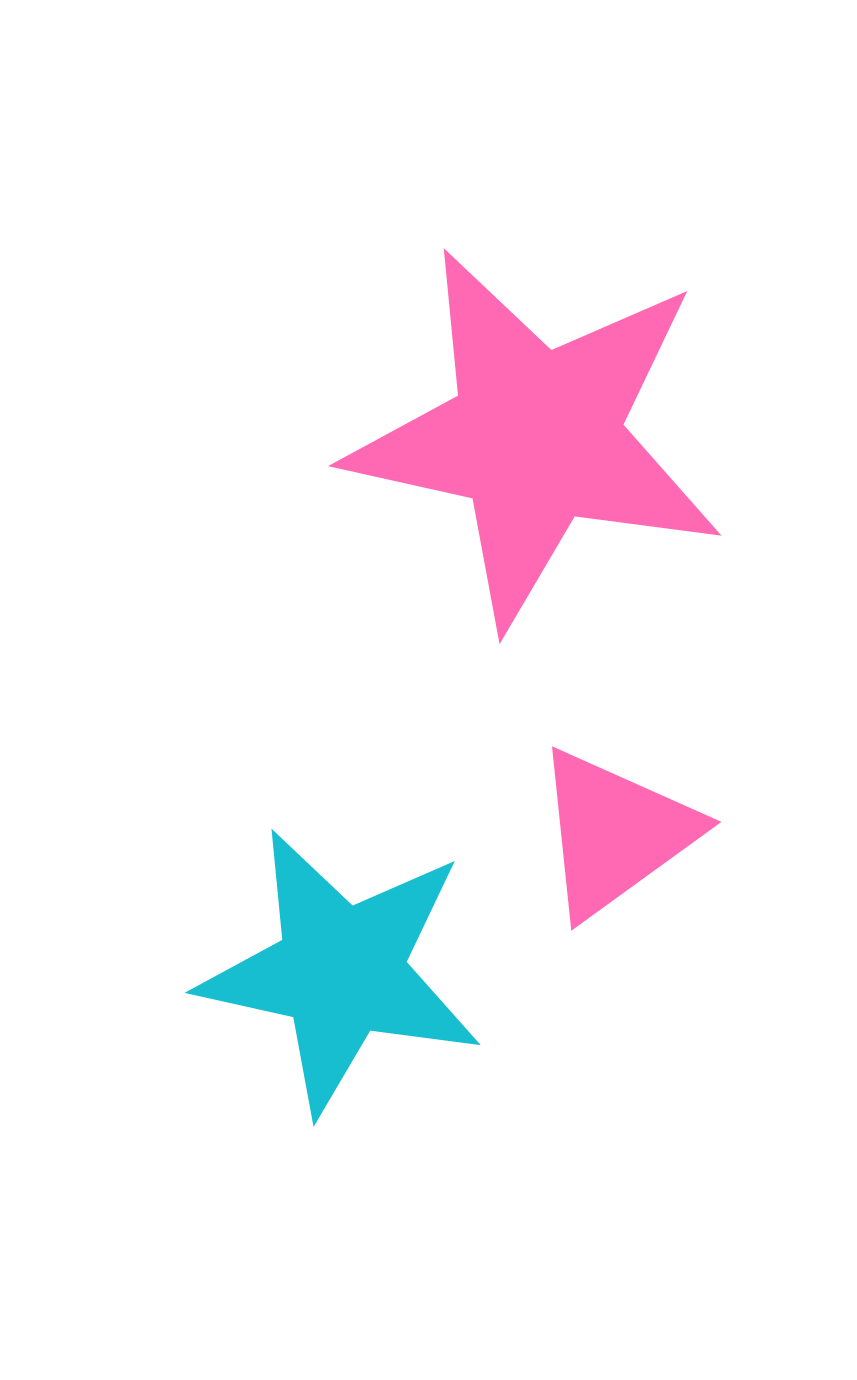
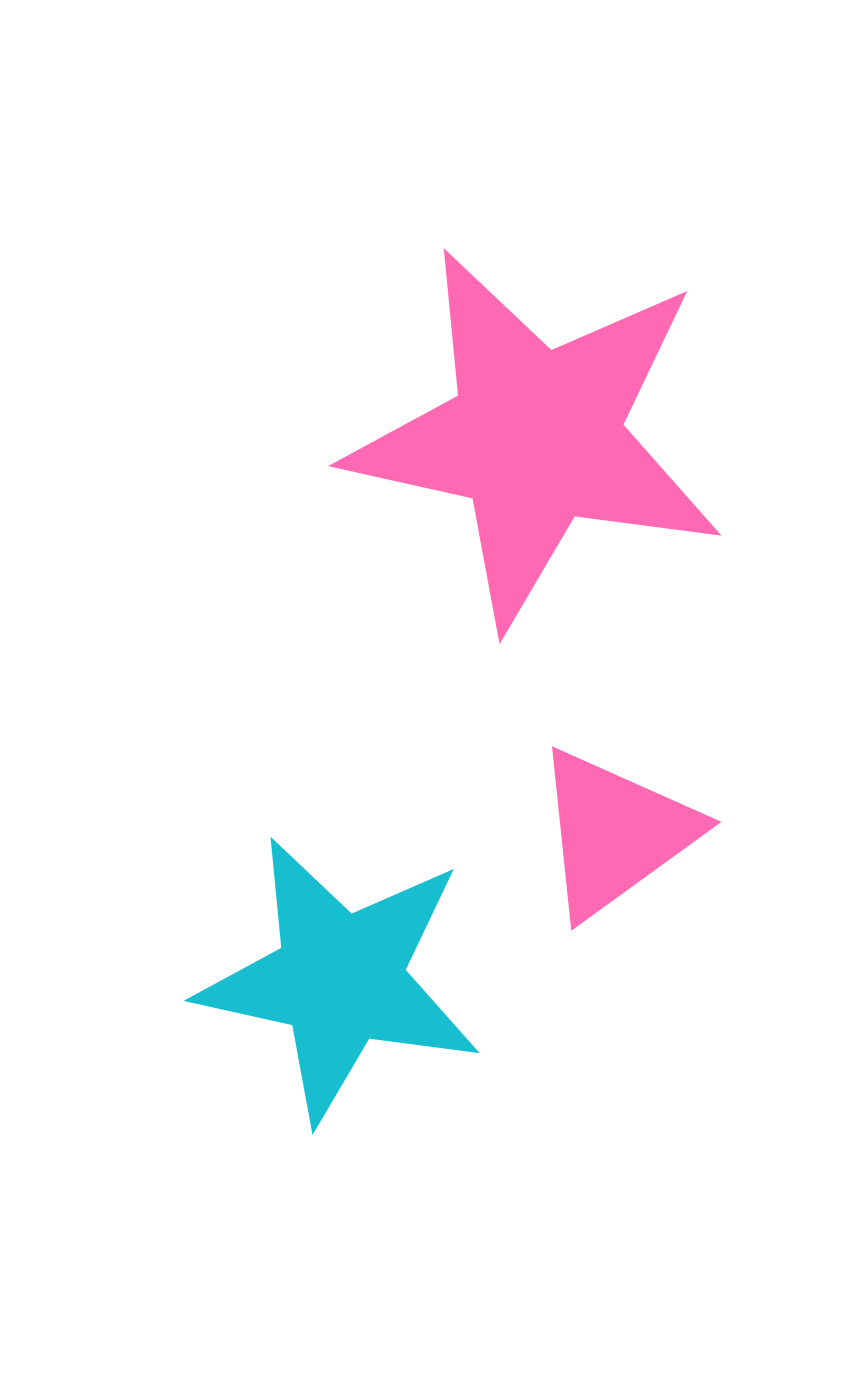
cyan star: moved 1 px left, 8 px down
